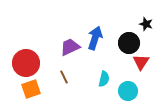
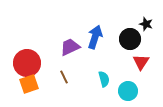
blue arrow: moved 1 px up
black circle: moved 1 px right, 4 px up
red circle: moved 1 px right
cyan semicircle: rotated 28 degrees counterclockwise
orange square: moved 2 px left, 5 px up
